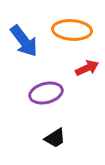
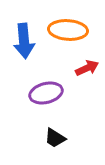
orange ellipse: moved 4 px left
blue arrow: rotated 32 degrees clockwise
black trapezoid: rotated 65 degrees clockwise
